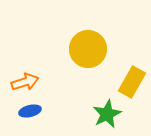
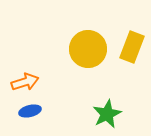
yellow rectangle: moved 35 px up; rotated 8 degrees counterclockwise
